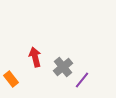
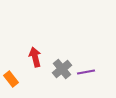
gray cross: moved 1 px left, 2 px down
purple line: moved 4 px right, 8 px up; rotated 42 degrees clockwise
